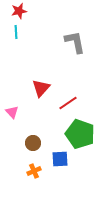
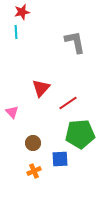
red star: moved 3 px right, 1 px down
green pentagon: rotated 24 degrees counterclockwise
